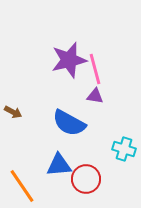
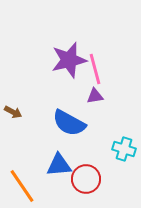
purple triangle: rotated 18 degrees counterclockwise
